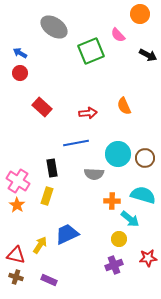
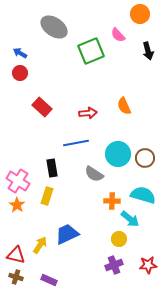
black arrow: moved 4 px up; rotated 48 degrees clockwise
gray semicircle: rotated 30 degrees clockwise
red star: moved 7 px down
